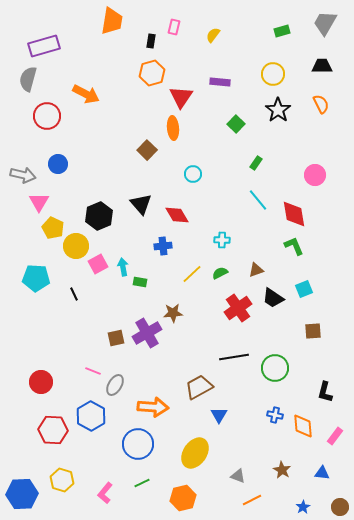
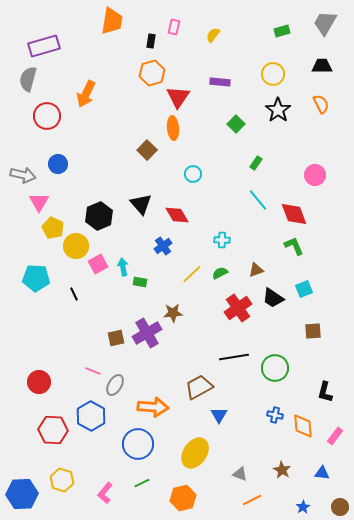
orange arrow at (86, 94): rotated 88 degrees clockwise
red triangle at (181, 97): moved 3 px left
red diamond at (294, 214): rotated 12 degrees counterclockwise
blue cross at (163, 246): rotated 30 degrees counterclockwise
red circle at (41, 382): moved 2 px left
gray triangle at (238, 476): moved 2 px right, 2 px up
